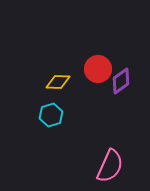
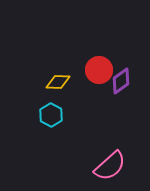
red circle: moved 1 px right, 1 px down
cyan hexagon: rotated 15 degrees counterclockwise
pink semicircle: rotated 24 degrees clockwise
